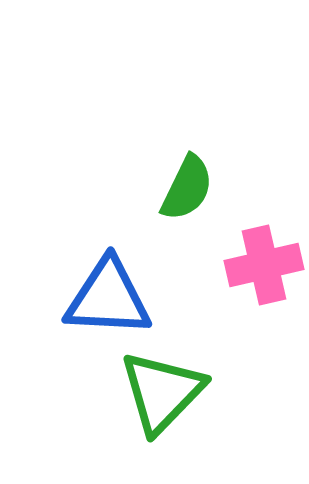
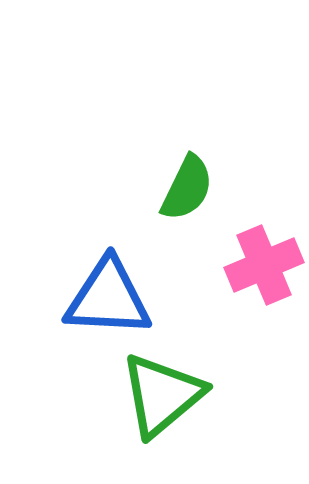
pink cross: rotated 10 degrees counterclockwise
green triangle: moved 3 px down; rotated 6 degrees clockwise
